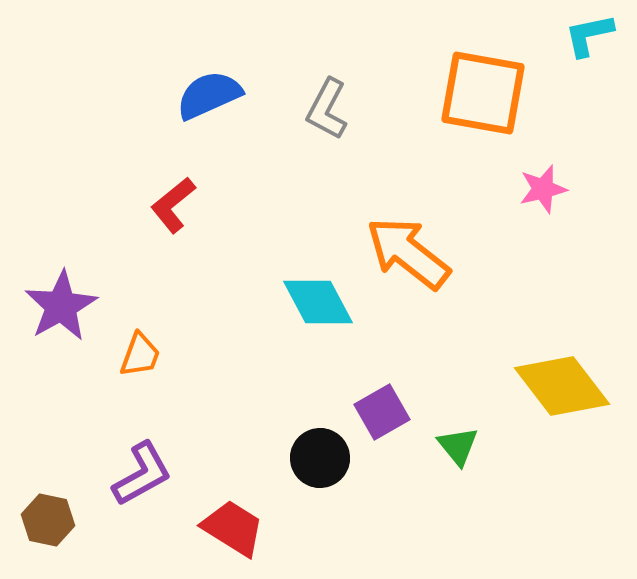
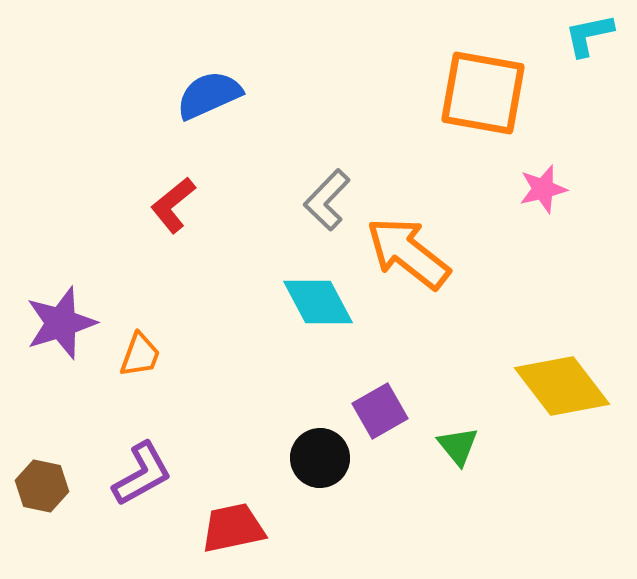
gray L-shape: moved 91 px down; rotated 16 degrees clockwise
purple star: moved 17 px down; rotated 12 degrees clockwise
purple square: moved 2 px left, 1 px up
brown hexagon: moved 6 px left, 34 px up
red trapezoid: rotated 44 degrees counterclockwise
